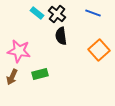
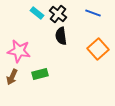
black cross: moved 1 px right
orange square: moved 1 px left, 1 px up
